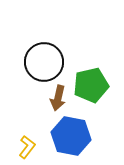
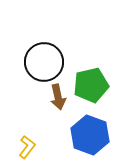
brown arrow: moved 1 px up; rotated 25 degrees counterclockwise
blue hexagon: moved 19 px right, 1 px up; rotated 9 degrees clockwise
